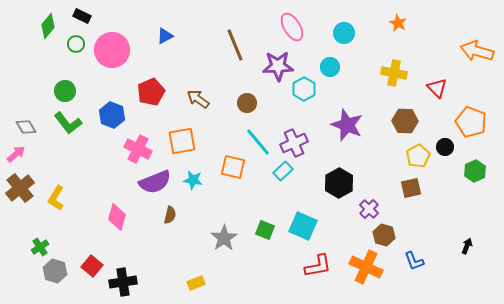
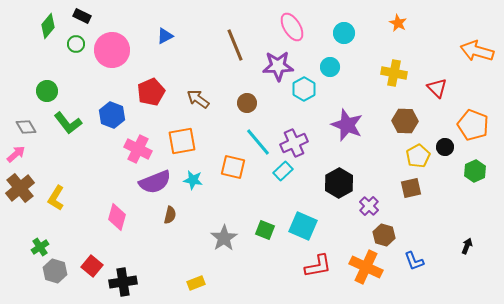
green circle at (65, 91): moved 18 px left
orange pentagon at (471, 122): moved 2 px right, 3 px down
purple cross at (369, 209): moved 3 px up
